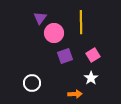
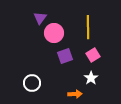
yellow line: moved 7 px right, 5 px down
